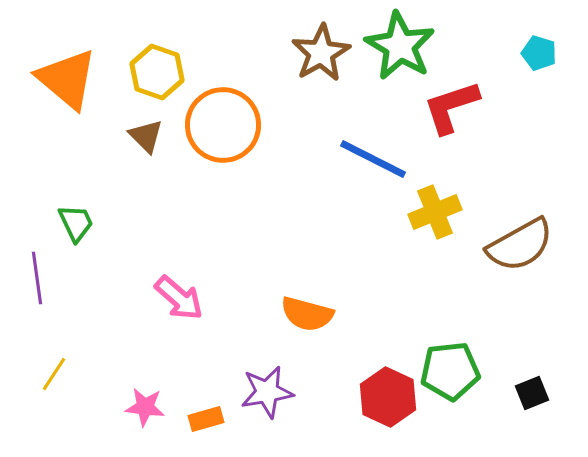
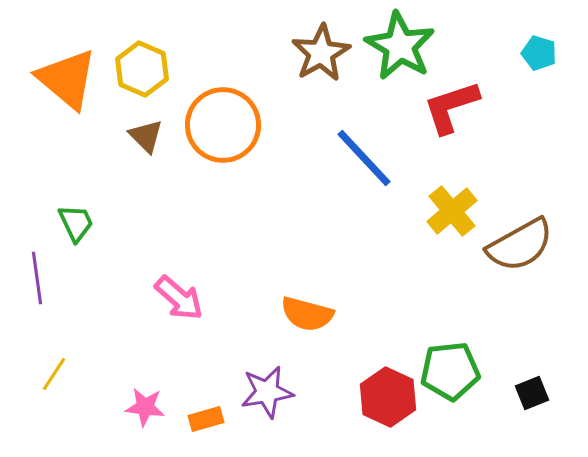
yellow hexagon: moved 15 px left, 3 px up; rotated 4 degrees clockwise
blue line: moved 9 px left, 1 px up; rotated 20 degrees clockwise
yellow cross: moved 17 px right, 1 px up; rotated 18 degrees counterclockwise
